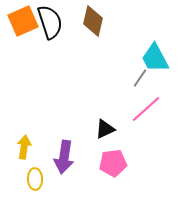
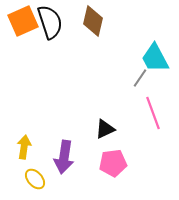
pink line: moved 7 px right, 4 px down; rotated 68 degrees counterclockwise
yellow ellipse: rotated 40 degrees counterclockwise
